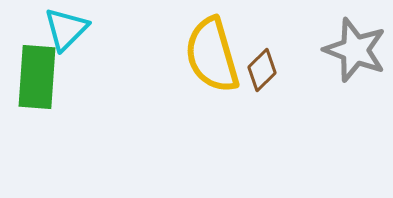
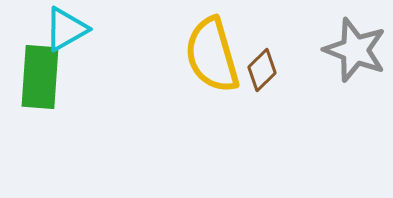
cyan triangle: rotated 15 degrees clockwise
green rectangle: moved 3 px right
